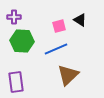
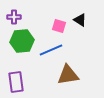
pink square: rotated 32 degrees clockwise
green hexagon: rotated 10 degrees counterclockwise
blue line: moved 5 px left, 1 px down
brown triangle: rotated 35 degrees clockwise
